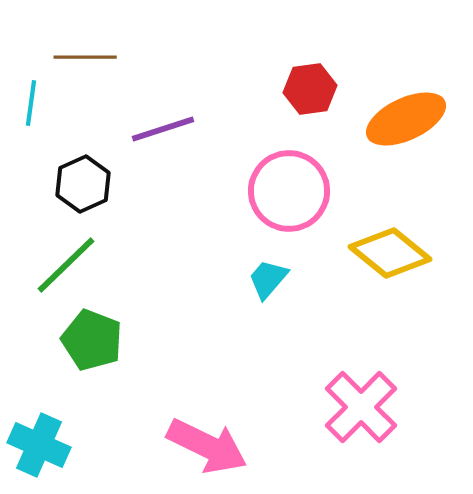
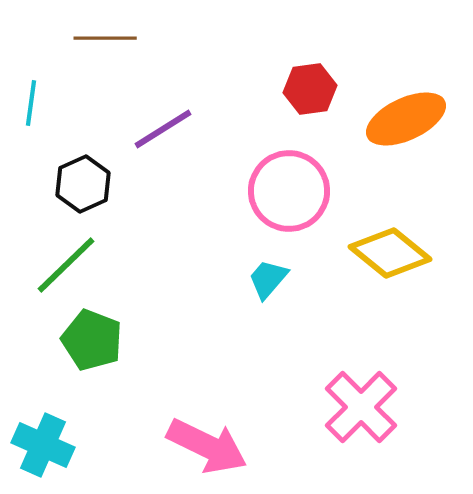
brown line: moved 20 px right, 19 px up
purple line: rotated 14 degrees counterclockwise
cyan cross: moved 4 px right
